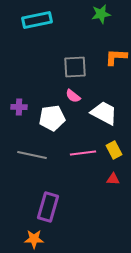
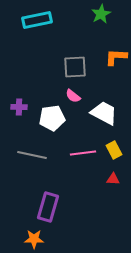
green star: rotated 18 degrees counterclockwise
